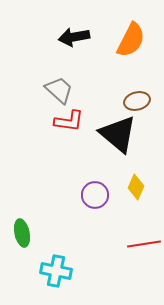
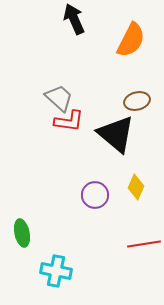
black arrow: moved 18 px up; rotated 76 degrees clockwise
gray trapezoid: moved 8 px down
black triangle: moved 2 px left
